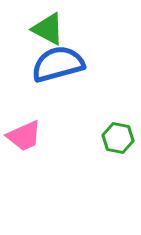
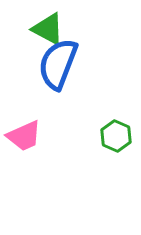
blue semicircle: rotated 54 degrees counterclockwise
green hexagon: moved 2 px left, 2 px up; rotated 12 degrees clockwise
